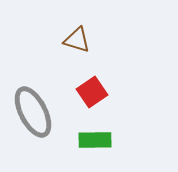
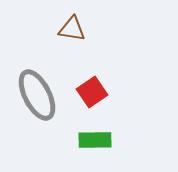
brown triangle: moved 5 px left, 11 px up; rotated 8 degrees counterclockwise
gray ellipse: moved 4 px right, 17 px up
